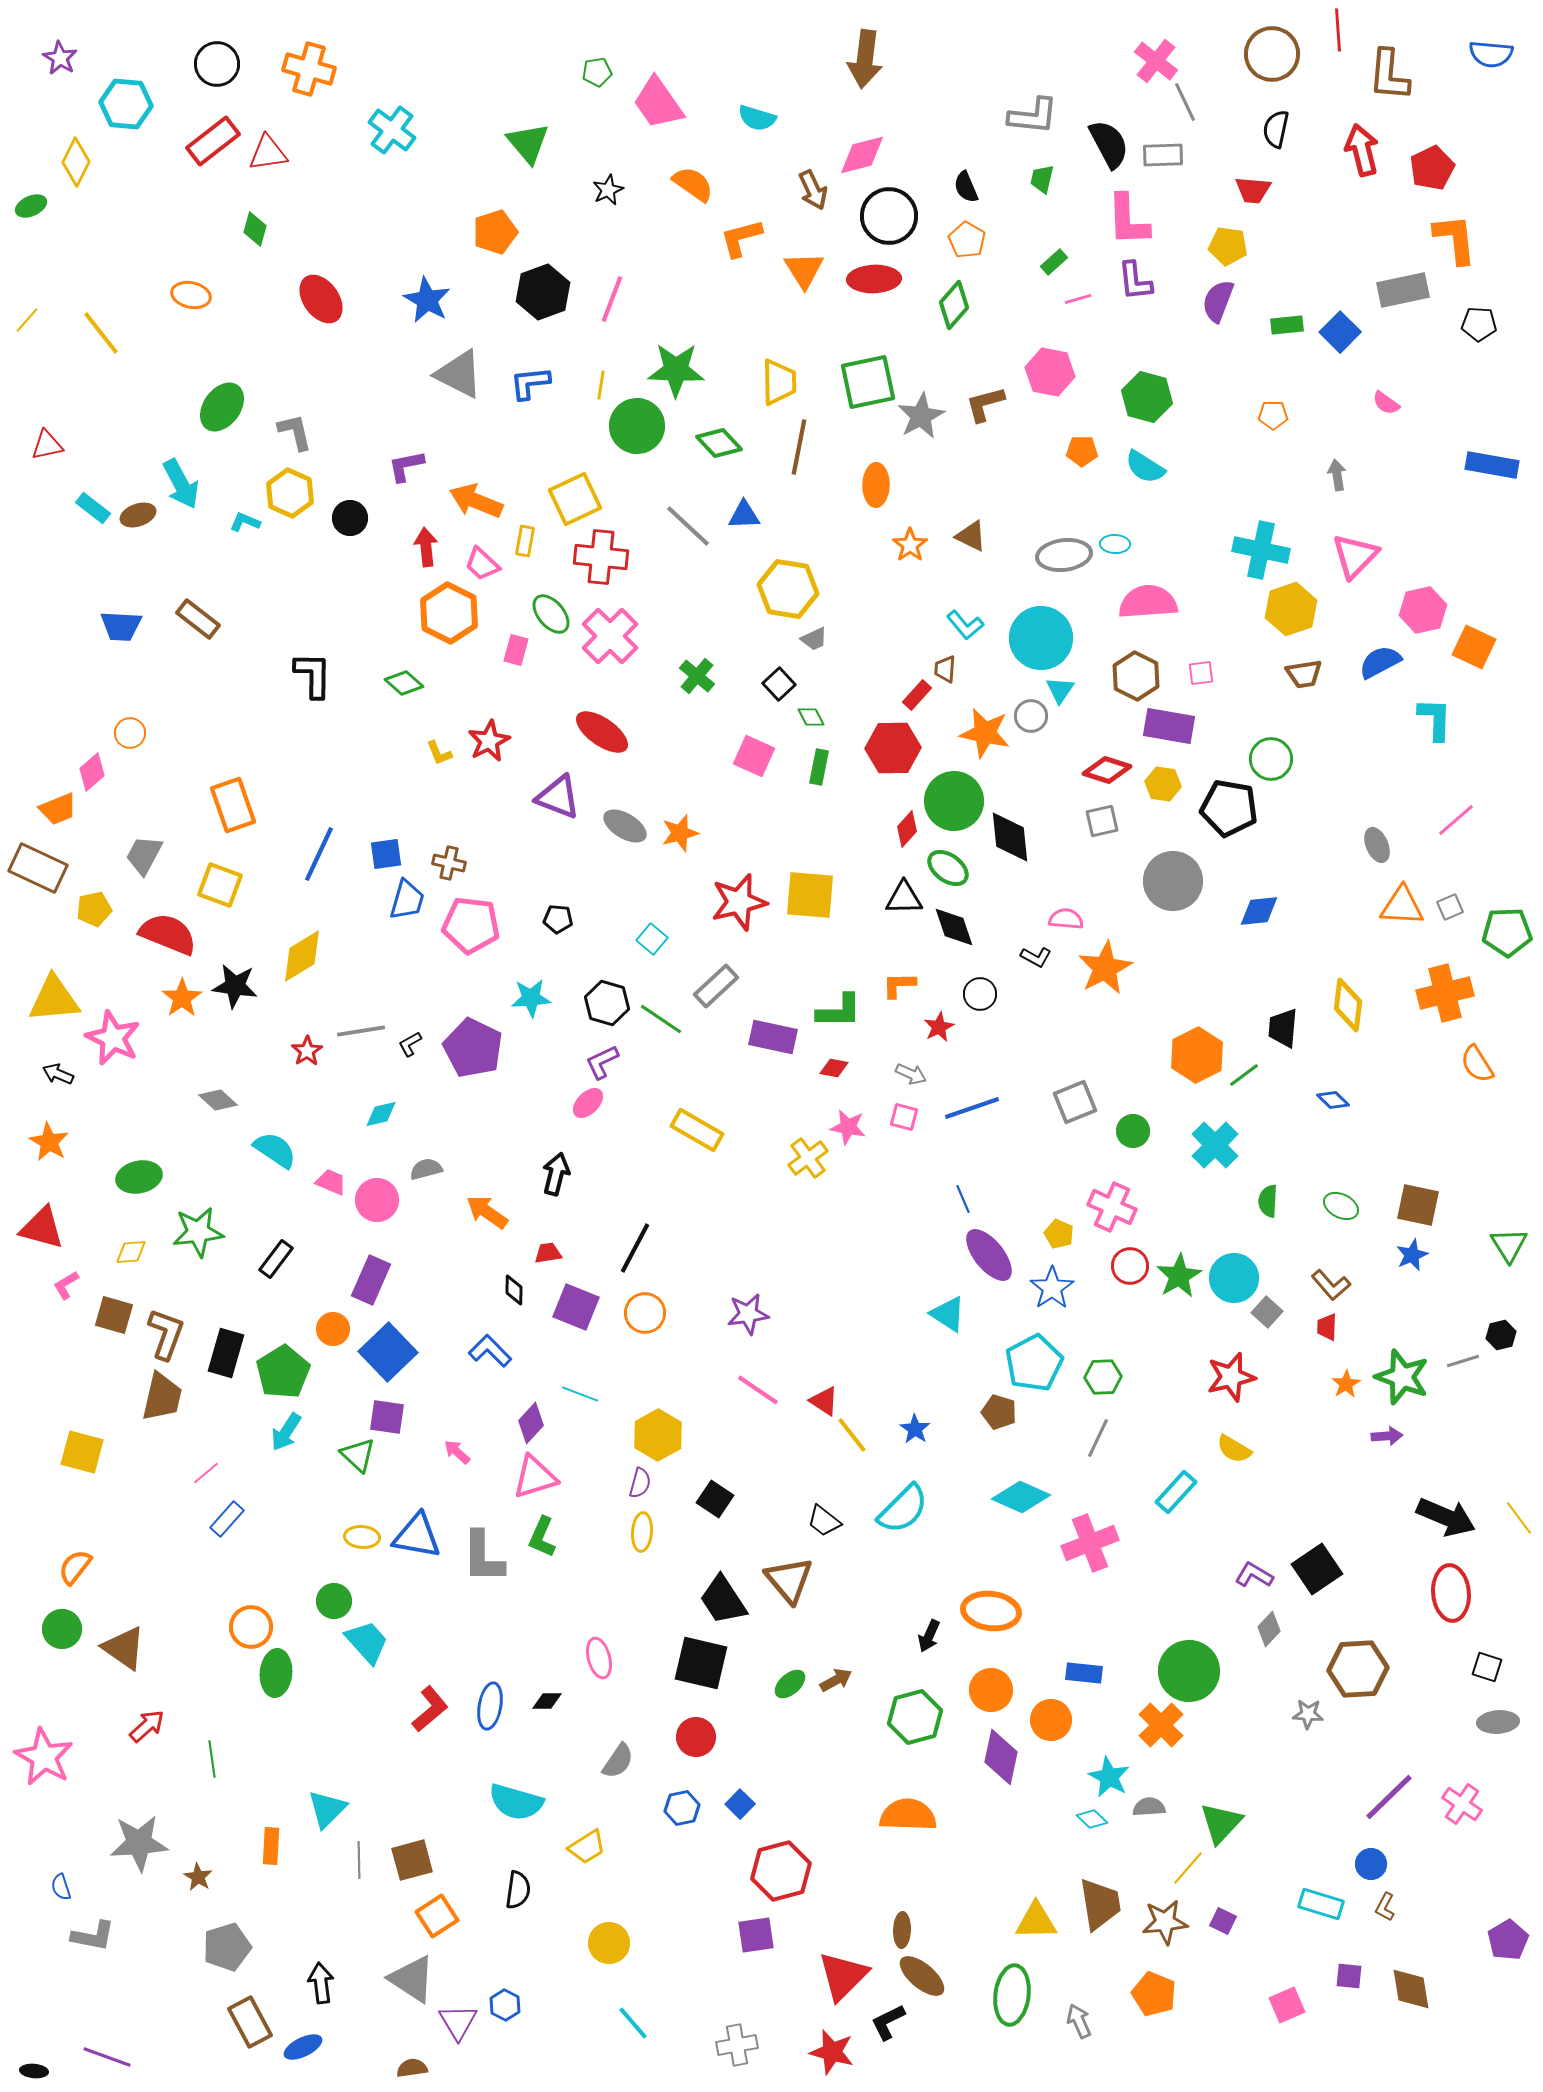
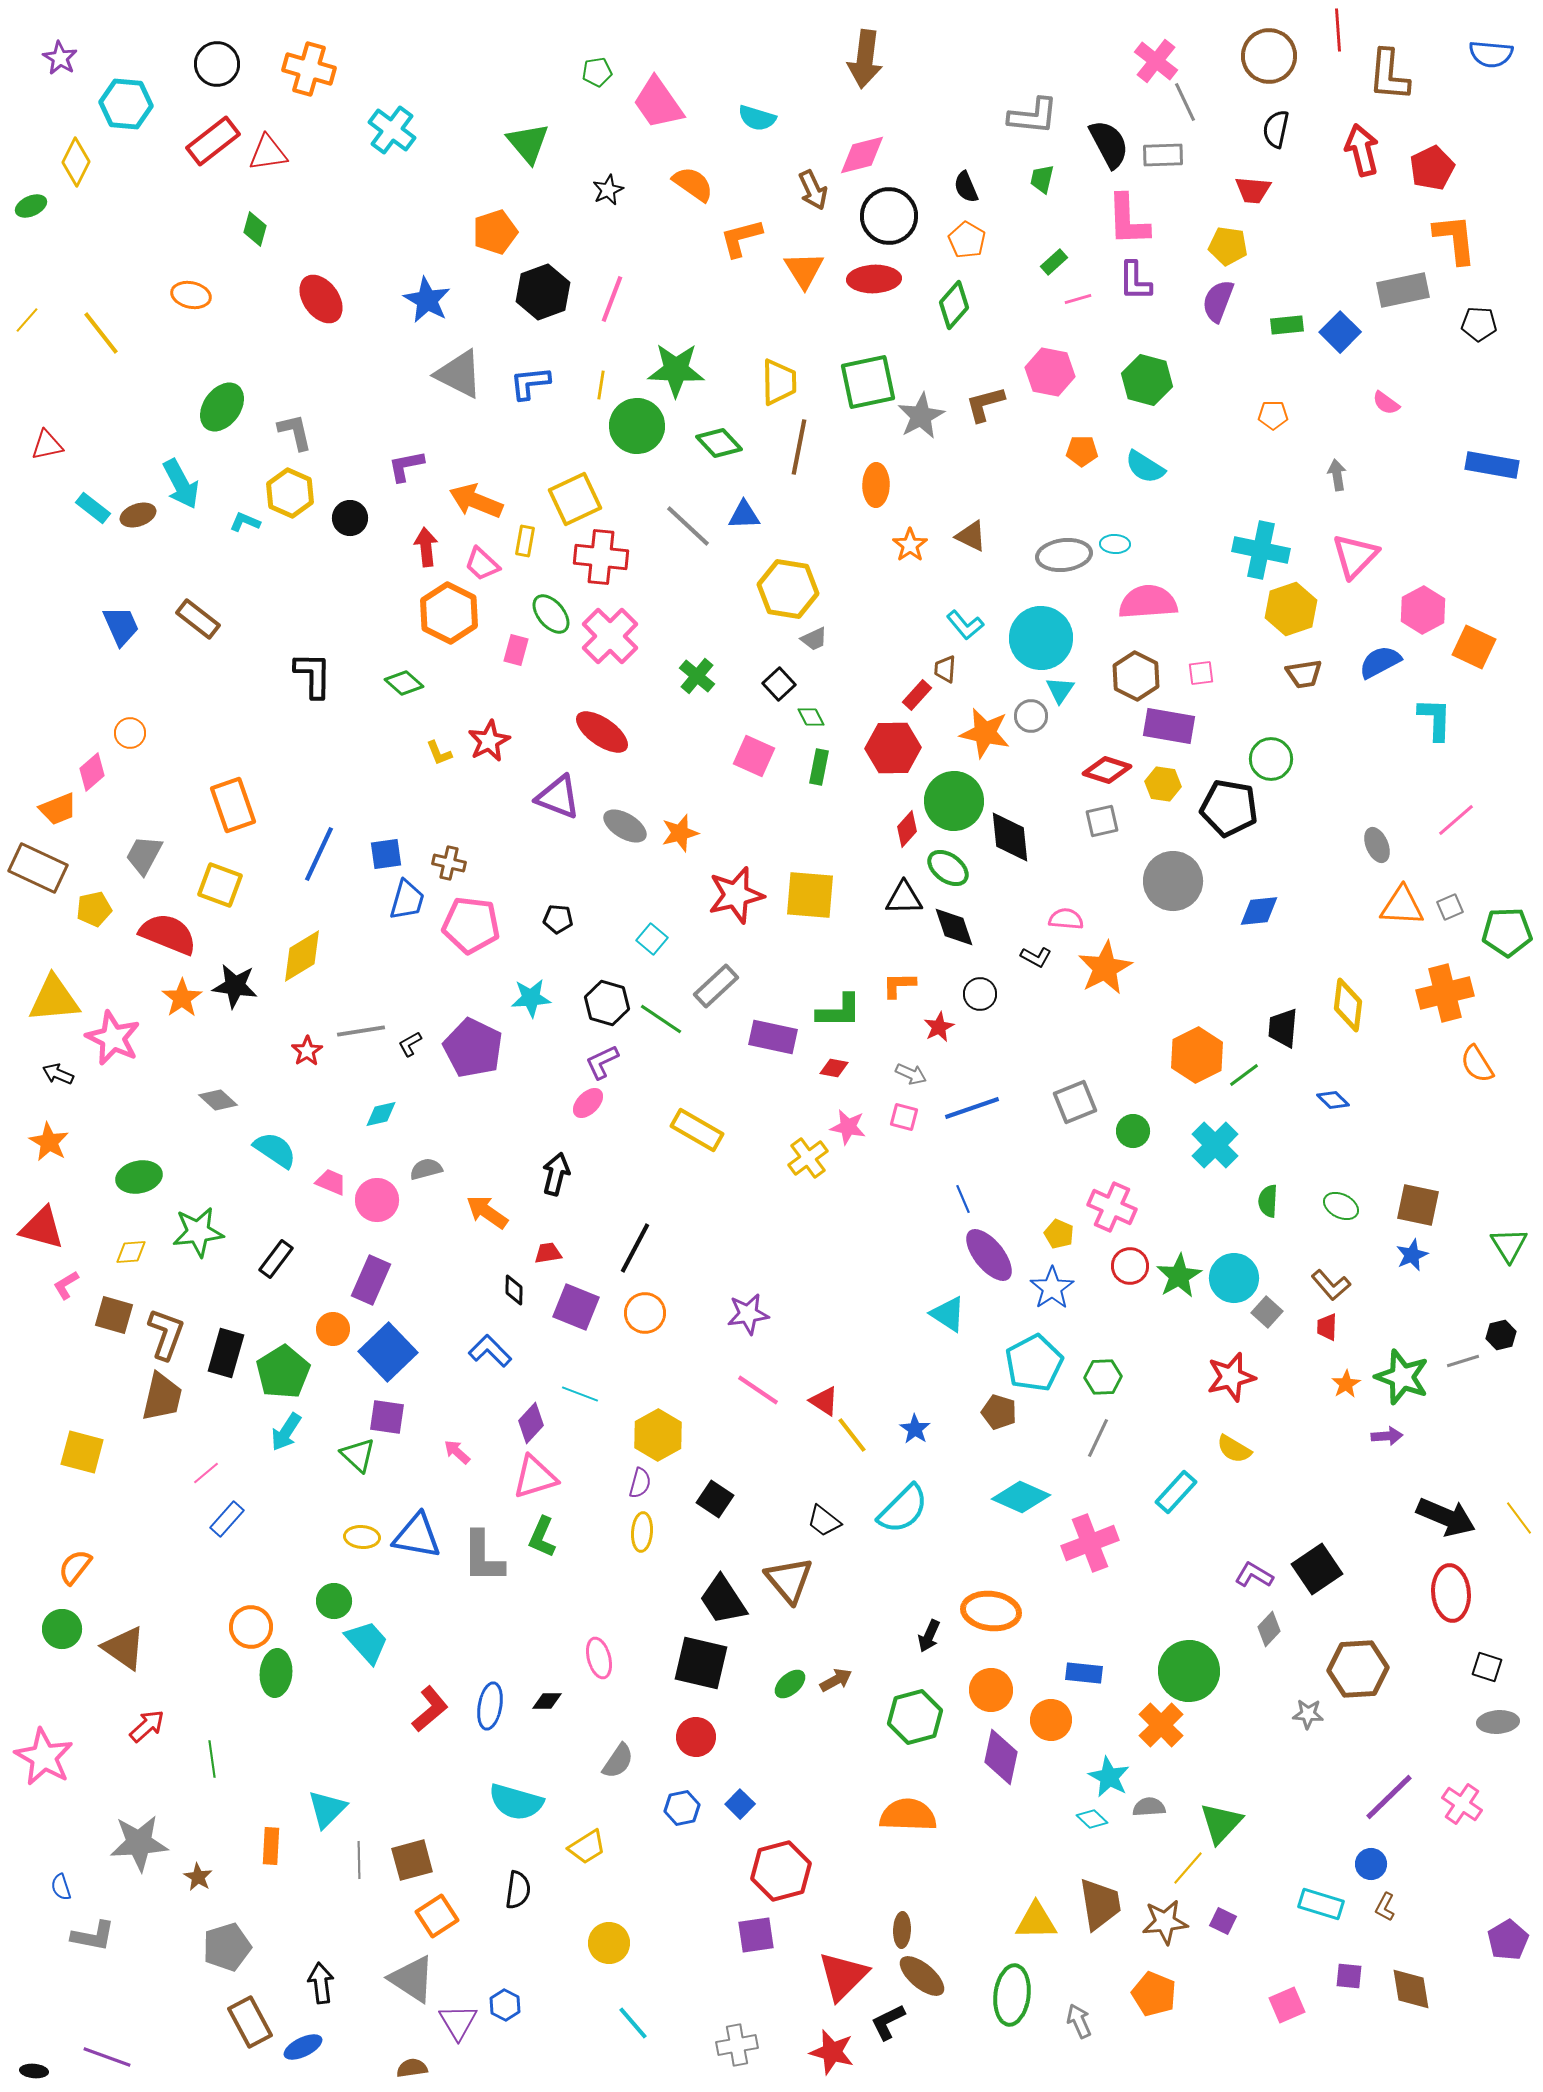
brown circle at (1272, 54): moved 3 px left, 2 px down
purple L-shape at (1135, 281): rotated 6 degrees clockwise
green hexagon at (1147, 397): moved 17 px up
pink hexagon at (1423, 610): rotated 15 degrees counterclockwise
blue trapezoid at (121, 626): rotated 117 degrees counterclockwise
red star at (739, 902): moved 3 px left, 7 px up
